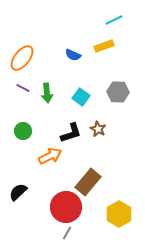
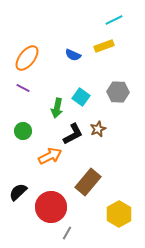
orange ellipse: moved 5 px right
green arrow: moved 10 px right, 15 px down; rotated 18 degrees clockwise
brown star: rotated 21 degrees clockwise
black L-shape: moved 2 px right, 1 px down; rotated 10 degrees counterclockwise
red circle: moved 15 px left
